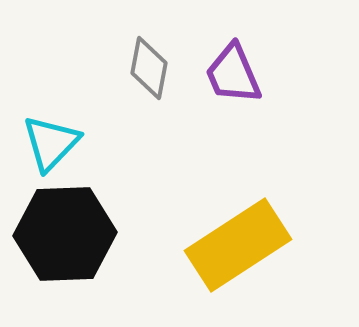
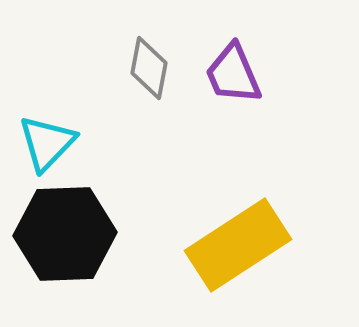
cyan triangle: moved 4 px left
